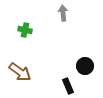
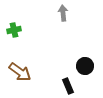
green cross: moved 11 px left; rotated 24 degrees counterclockwise
